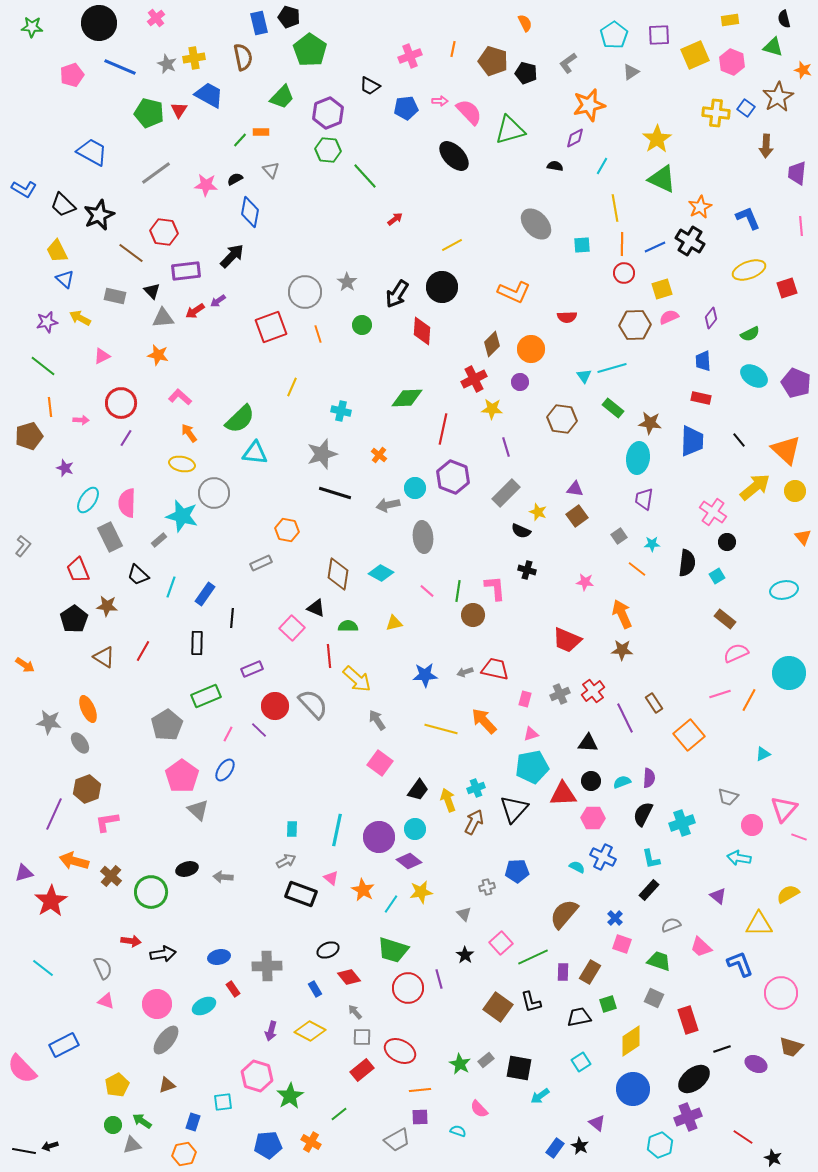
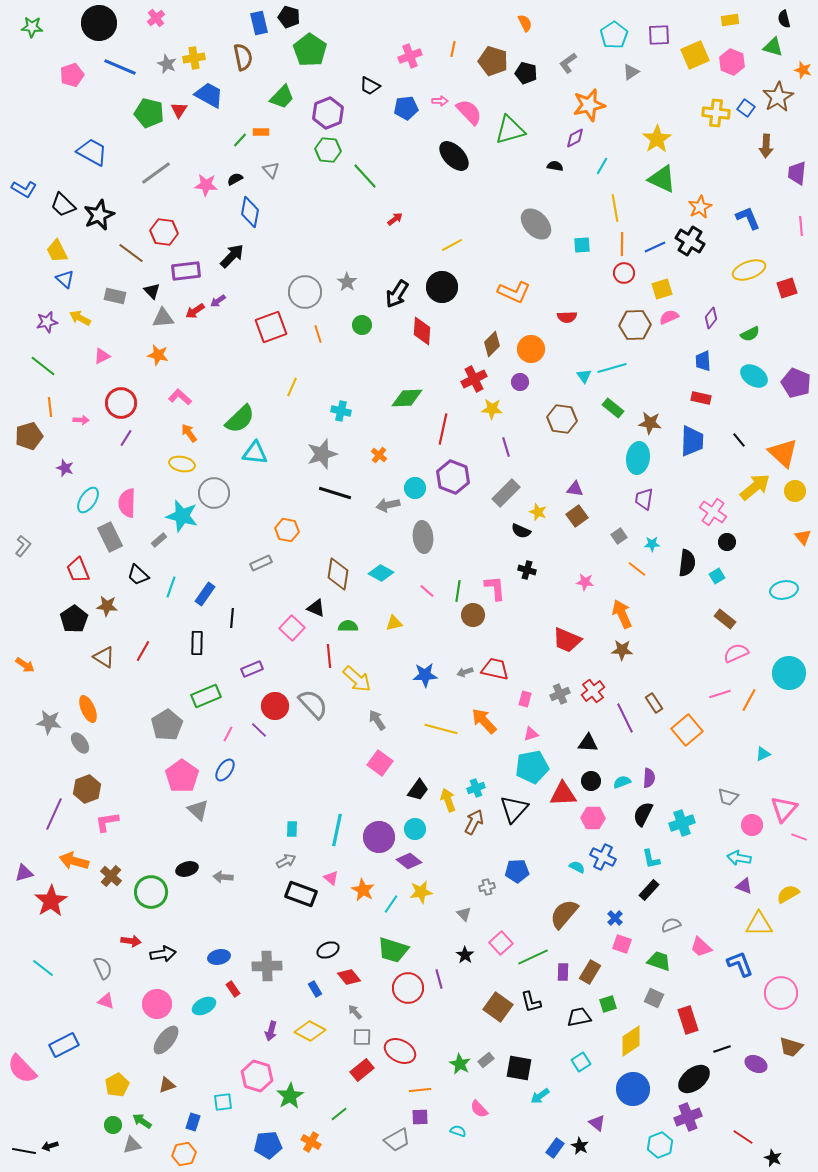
orange triangle at (786, 450): moved 3 px left, 3 px down
orange square at (689, 735): moved 2 px left, 5 px up
purple triangle at (718, 896): moved 26 px right, 10 px up; rotated 18 degrees counterclockwise
